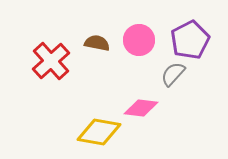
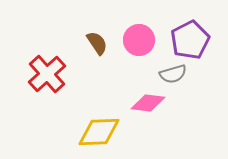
brown semicircle: rotated 45 degrees clockwise
red cross: moved 4 px left, 13 px down
gray semicircle: rotated 148 degrees counterclockwise
pink diamond: moved 7 px right, 5 px up
yellow diamond: rotated 12 degrees counterclockwise
